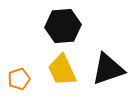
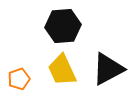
black triangle: rotated 9 degrees counterclockwise
